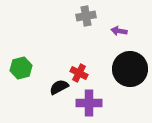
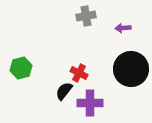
purple arrow: moved 4 px right, 3 px up; rotated 14 degrees counterclockwise
black circle: moved 1 px right
black semicircle: moved 5 px right, 4 px down; rotated 24 degrees counterclockwise
purple cross: moved 1 px right
